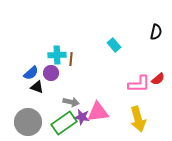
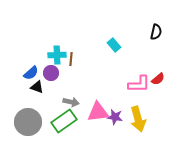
purple star: moved 33 px right
green rectangle: moved 2 px up
